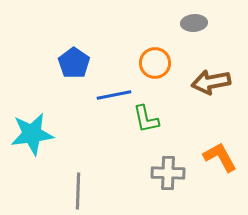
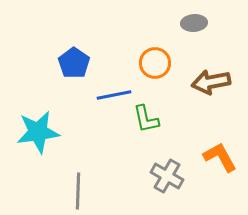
cyan star: moved 6 px right, 2 px up
gray cross: moved 1 px left, 3 px down; rotated 28 degrees clockwise
